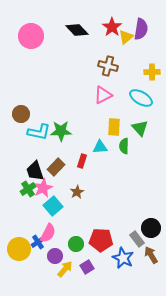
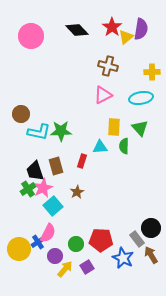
cyan ellipse: rotated 40 degrees counterclockwise
brown rectangle: moved 1 px up; rotated 60 degrees counterclockwise
